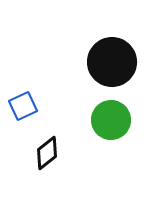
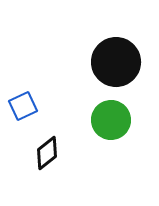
black circle: moved 4 px right
